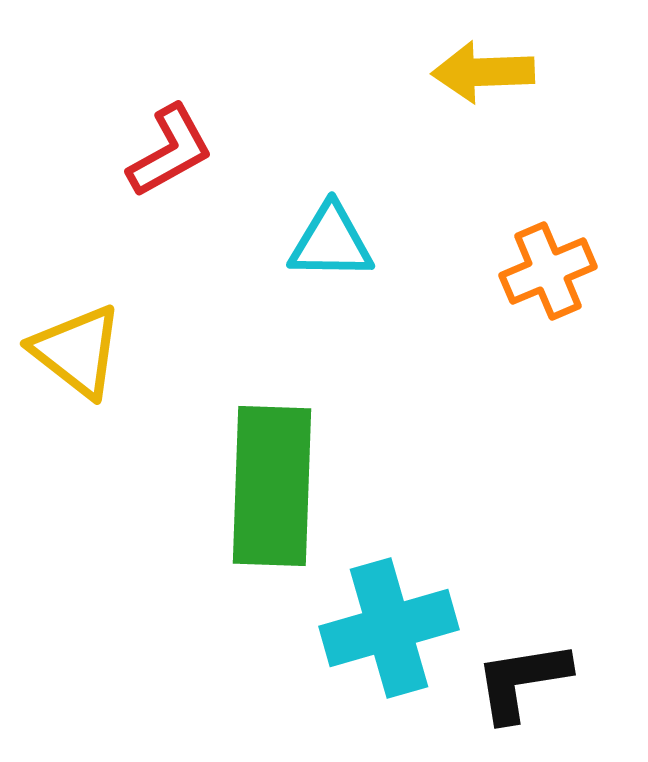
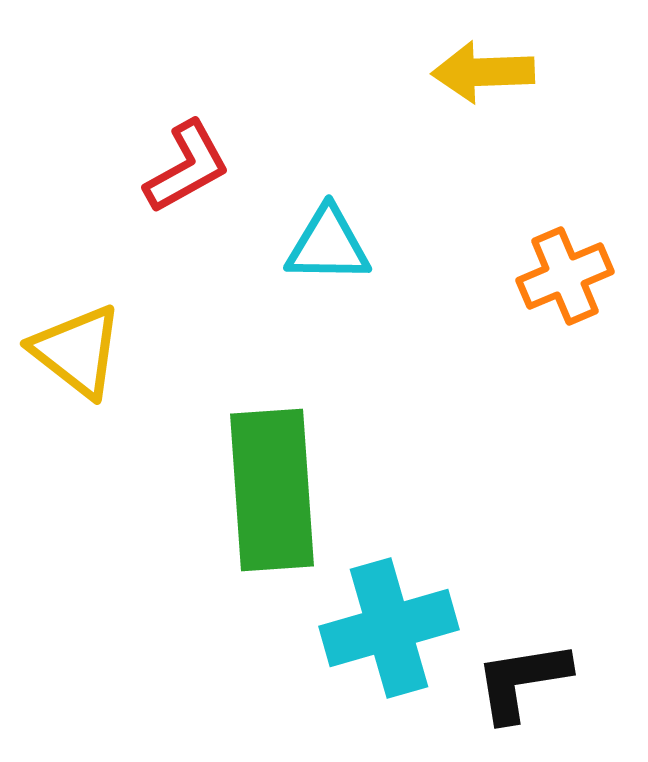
red L-shape: moved 17 px right, 16 px down
cyan triangle: moved 3 px left, 3 px down
orange cross: moved 17 px right, 5 px down
green rectangle: moved 4 px down; rotated 6 degrees counterclockwise
